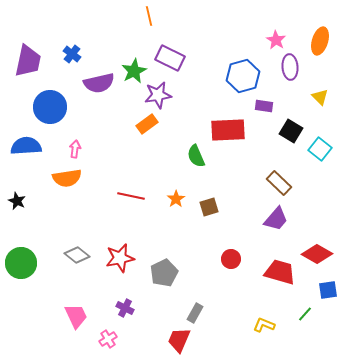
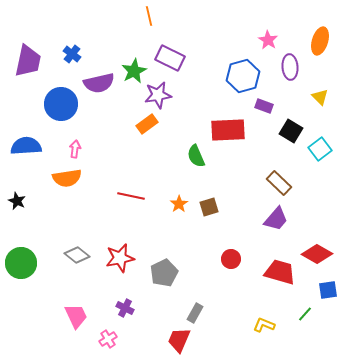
pink star at (276, 40): moved 8 px left
purple rectangle at (264, 106): rotated 12 degrees clockwise
blue circle at (50, 107): moved 11 px right, 3 px up
cyan square at (320, 149): rotated 15 degrees clockwise
orange star at (176, 199): moved 3 px right, 5 px down
